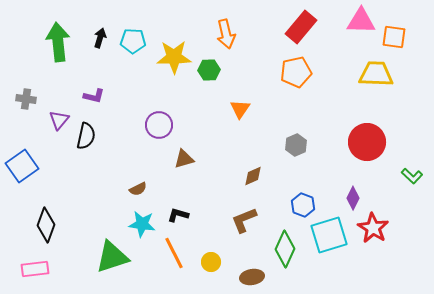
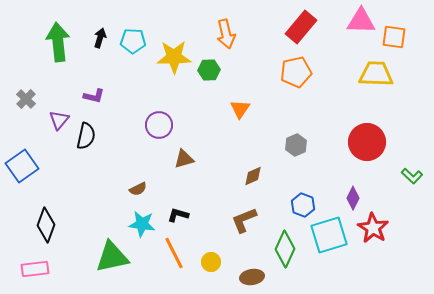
gray cross: rotated 36 degrees clockwise
green triangle: rotated 6 degrees clockwise
